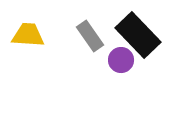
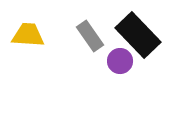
purple circle: moved 1 px left, 1 px down
